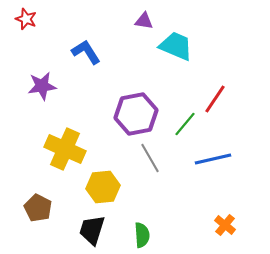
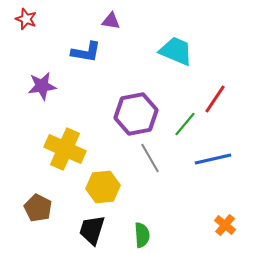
purple triangle: moved 33 px left
cyan trapezoid: moved 5 px down
blue L-shape: rotated 132 degrees clockwise
